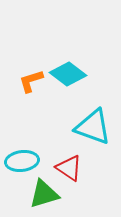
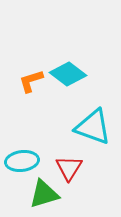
red triangle: rotated 28 degrees clockwise
